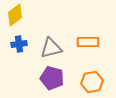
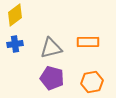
blue cross: moved 4 px left
